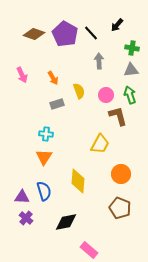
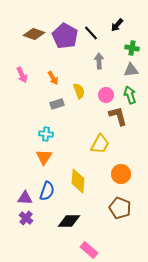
purple pentagon: moved 2 px down
blue semicircle: moved 3 px right; rotated 36 degrees clockwise
purple triangle: moved 3 px right, 1 px down
black diamond: moved 3 px right, 1 px up; rotated 10 degrees clockwise
